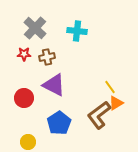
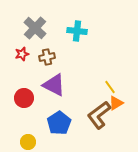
red star: moved 2 px left; rotated 16 degrees counterclockwise
